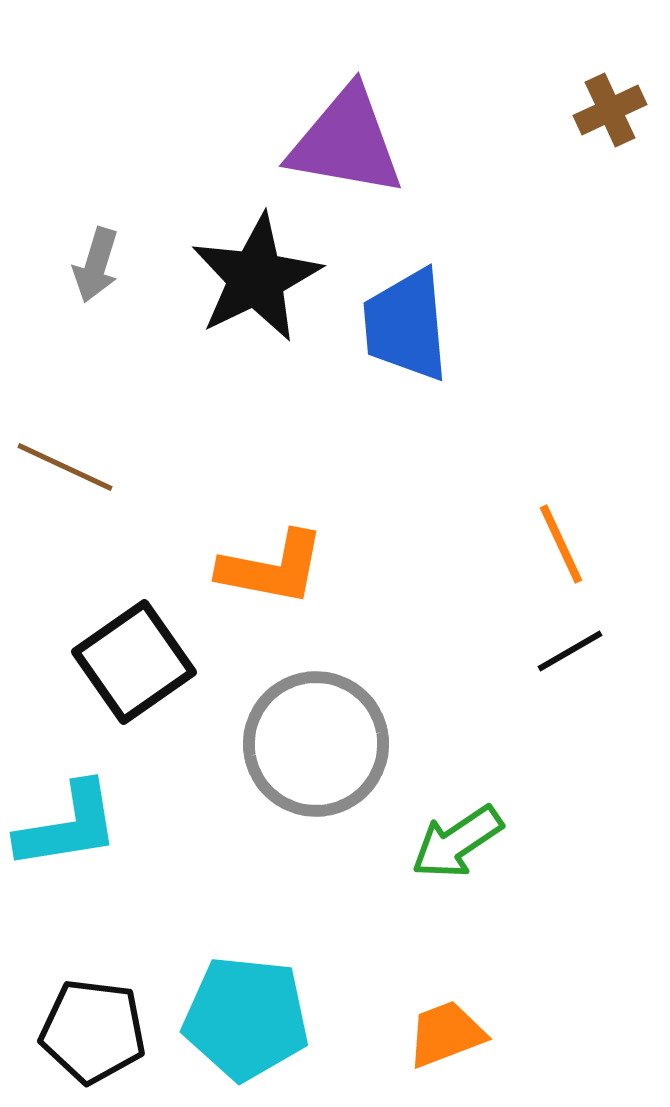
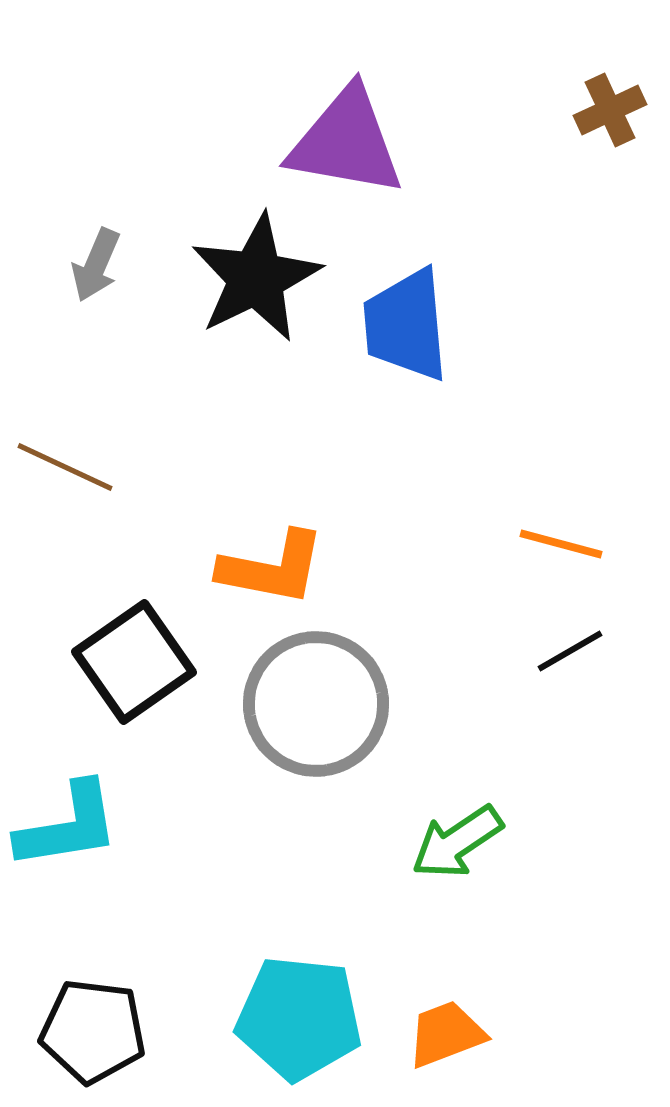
gray arrow: rotated 6 degrees clockwise
orange line: rotated 50 degrees counterclockwise
gray circle: moved 40 px up
cyan pentagon: moved 53 px right
